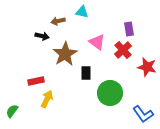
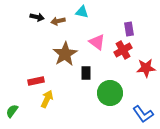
black arrow: moved 5 px left, 19 px up
red cross: rotated 12 degrees clockwise
red star: moved 1 px left, 1 px down; rotated 18 degrees counterclockwise
